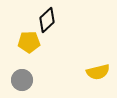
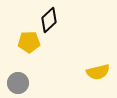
black diamond: moved 2 px right
gray circle: moved 4 px left, 3 px down
